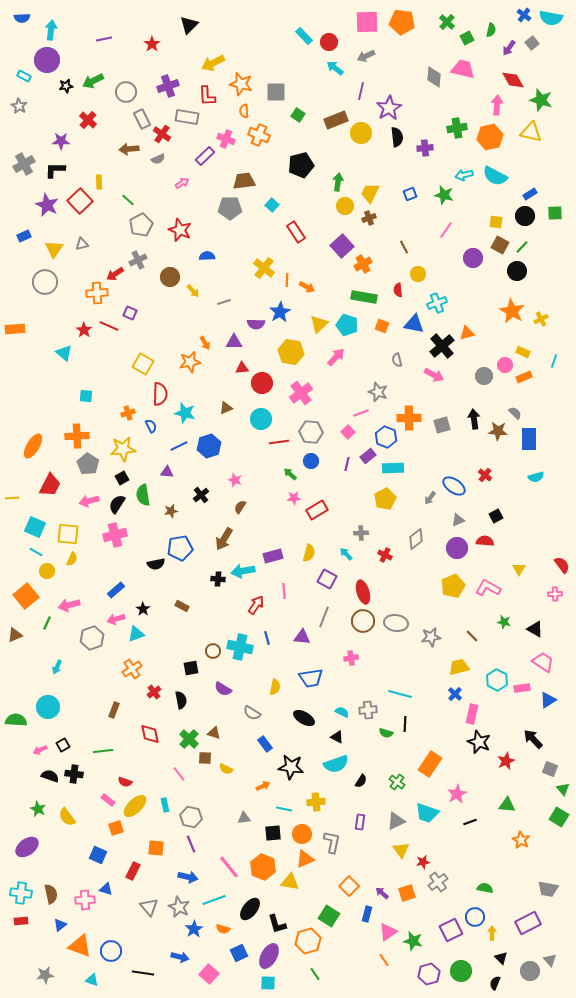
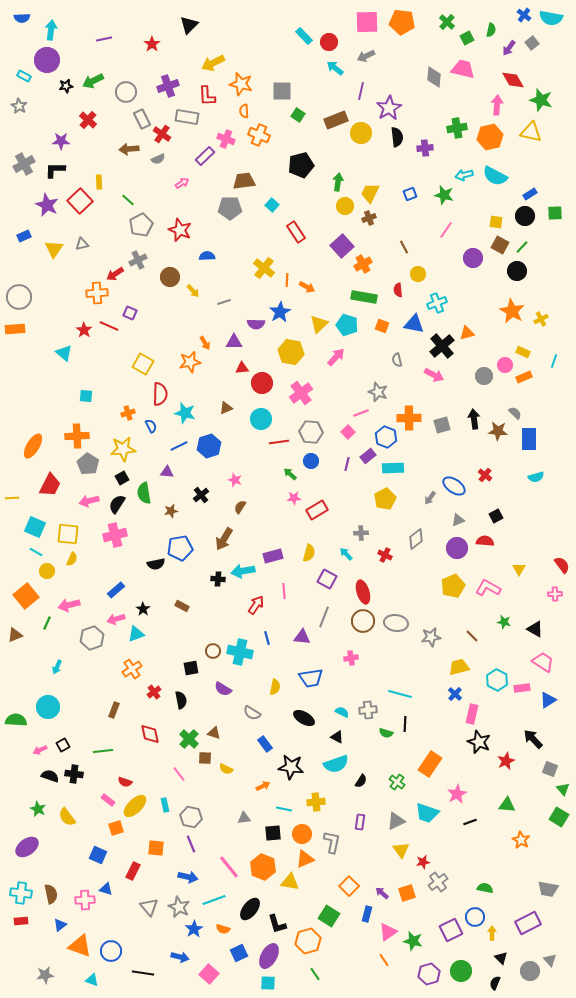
gray square at (276, 92): moved 6 px right, 1 px up
gray circle at (45, 282): moved 26 px left, 15 px down
green semicircle at (143, 495): moved 1 px right, 2 px up
cyan cross at (240, 647): moved 5 px down
